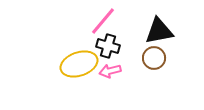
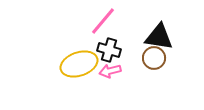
black triangle: moved 6 px down; rotated 20 degrees clockwise
black cross: moved 1 px right, 4 px down
